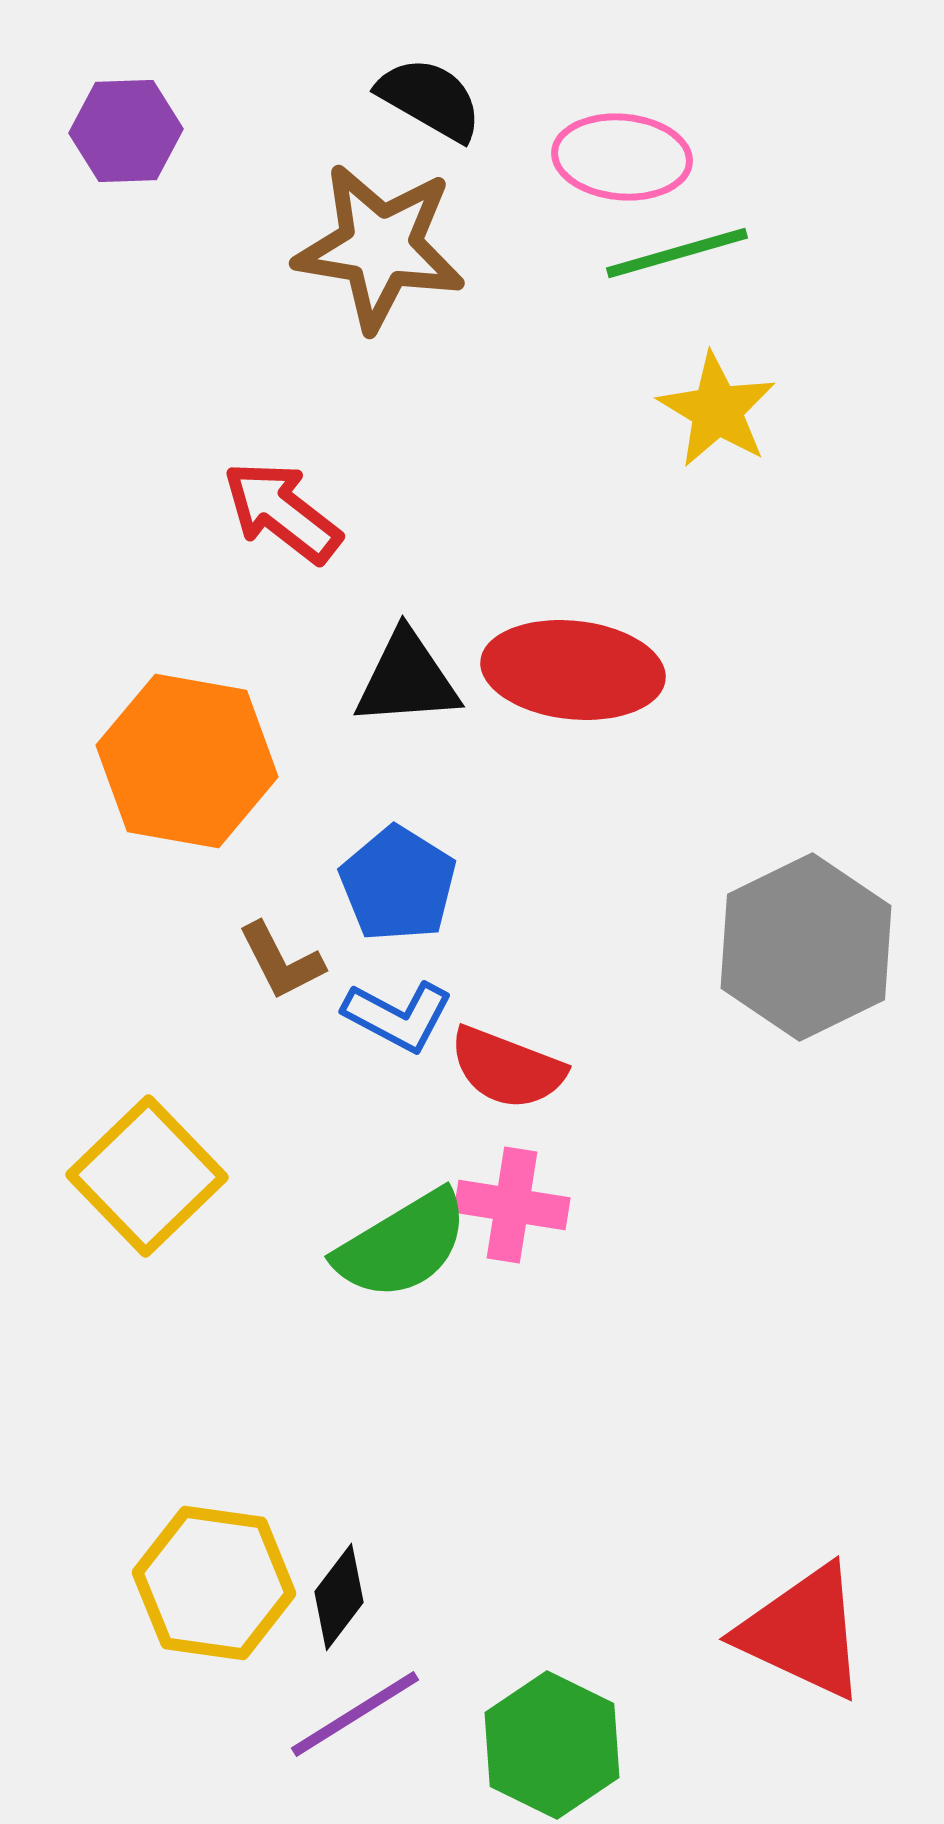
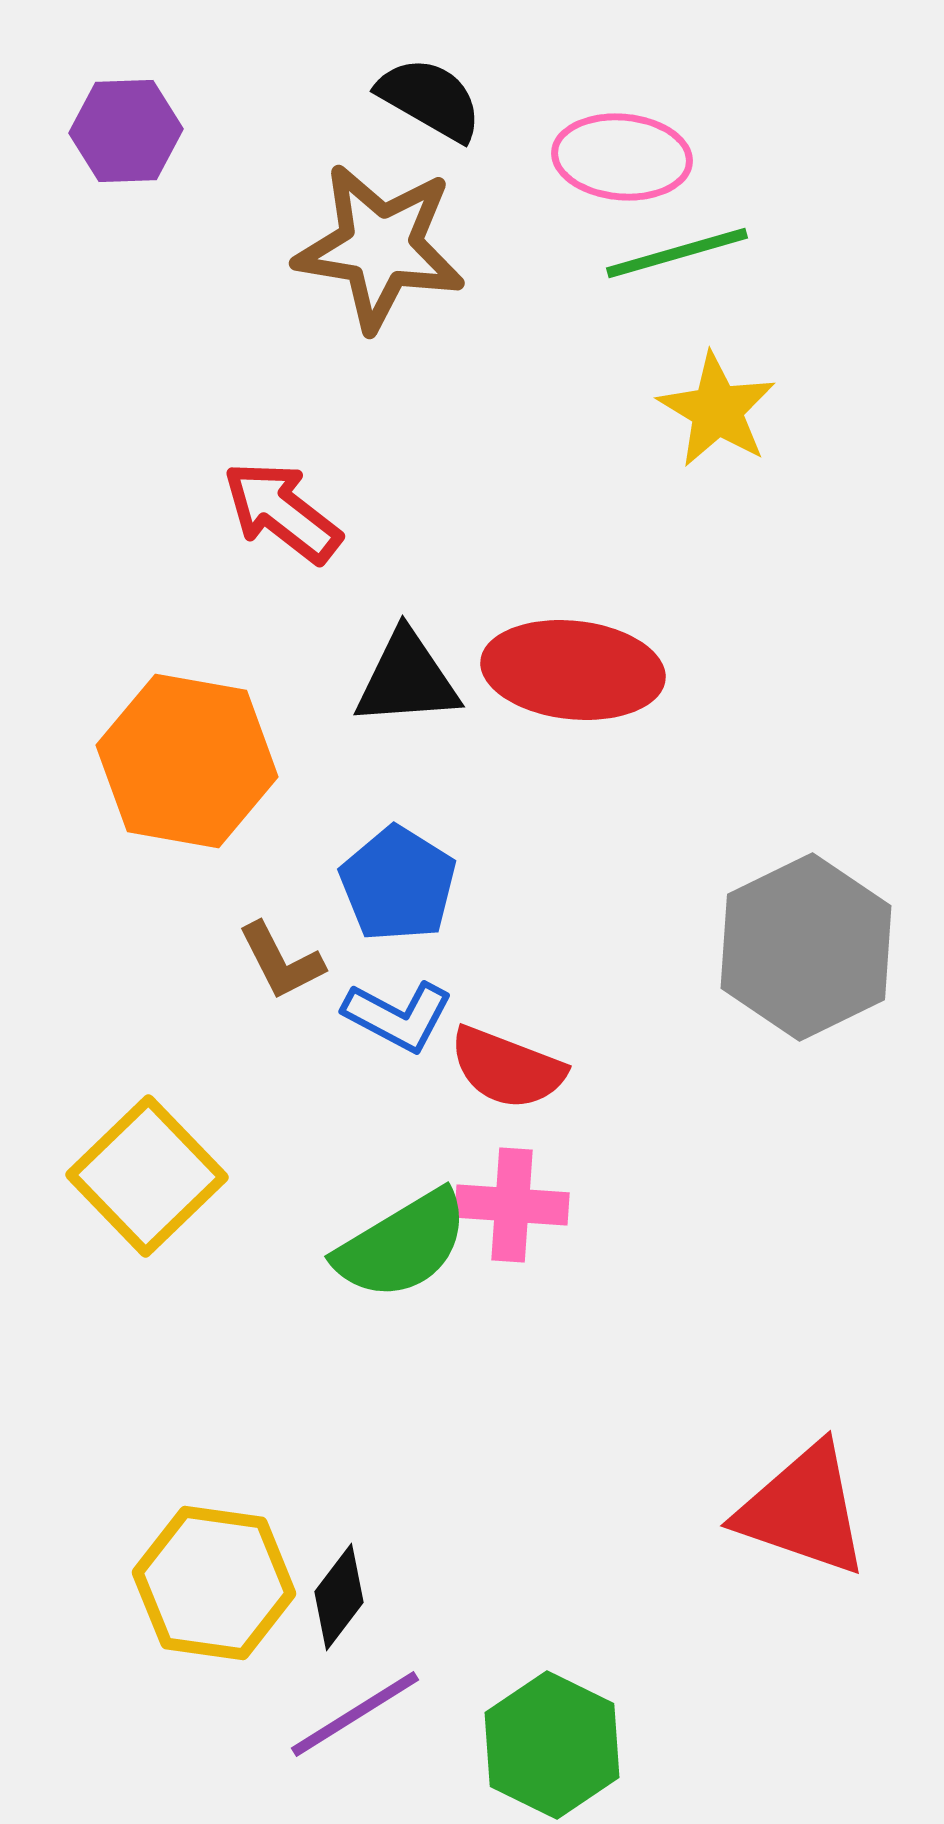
pink cross: rotated 5 degrees counterclockwise
red triangle: moved 122 px up; rotated 6 degrees counterclockwise
